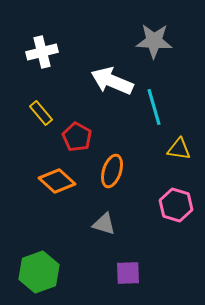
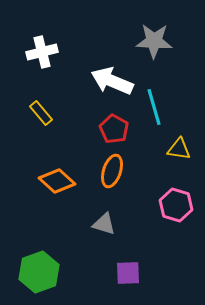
red pentagon: moved 37 px right, 8 px up
